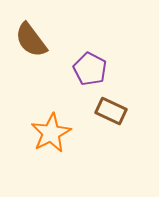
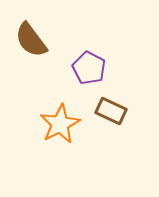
purple pentagon: moved 1 px left, 1 px up
orange star: moved 9 px right, 9 px up
